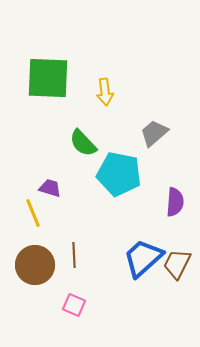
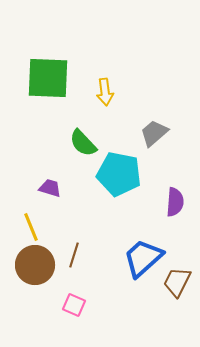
yellow line: moved 2 px left, 14 px down
brown line: rotated 20 degrees clockwise
brown trapezoid: moved 18 px down
